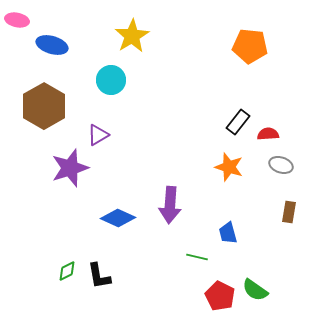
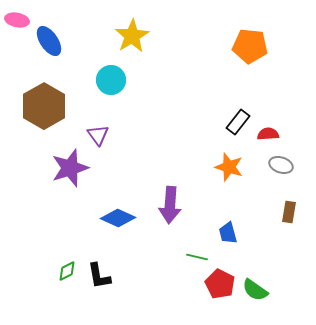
blue ellipse: moved 3 px left, 4 px up; rotated 40 degrees clockwise
purple triangle: rotated 35 degrees counterclockwise
red pentagon: moved 12 px up
